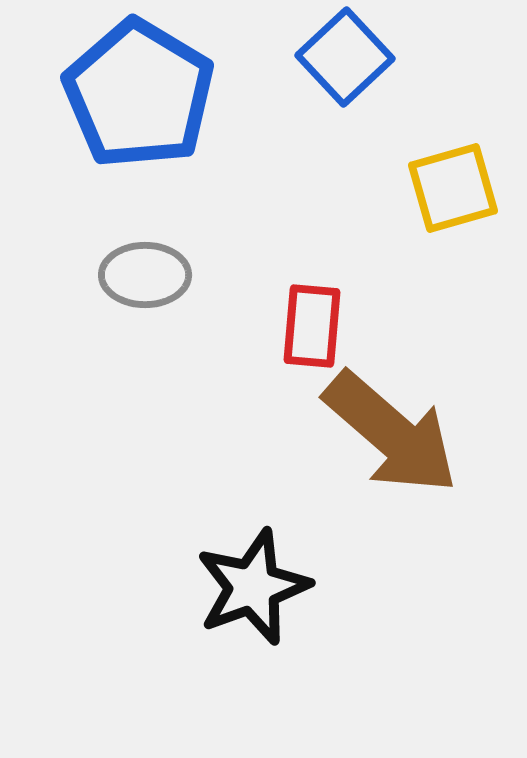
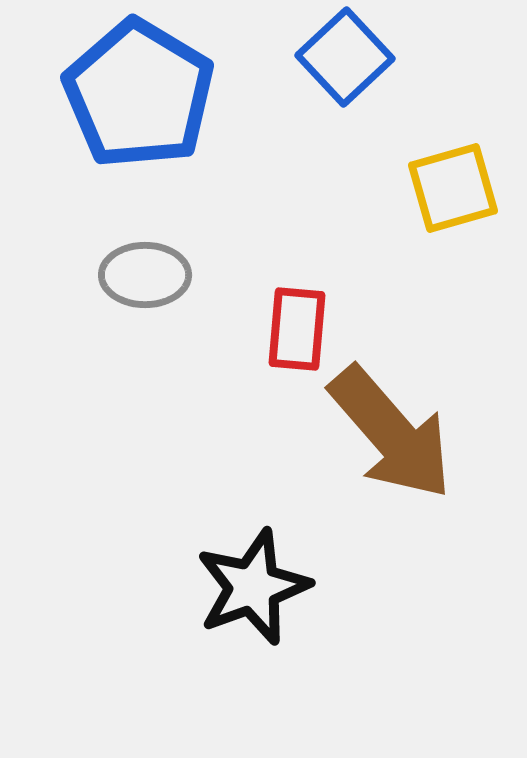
red rectangle: moved 15 px left, 3 px down
brown arrow: rotated 8 degrees clockwise
